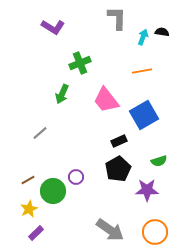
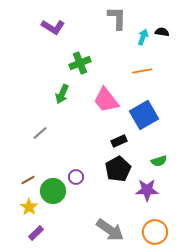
yellow star: moved 2 px up; rotated 12 degrees counterclockwise
